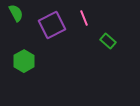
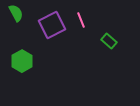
pink line: moved 3 px left, 2 px down
green rectangle: moved 1 px right
green hexagon: moved 2 px left
